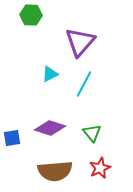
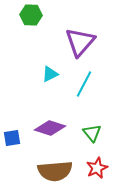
red star: moved 3 px left
